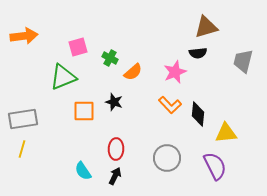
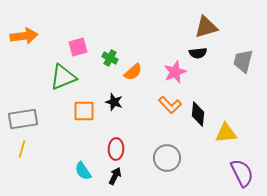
purple semicircle: moved 27 px right, 7 px down
